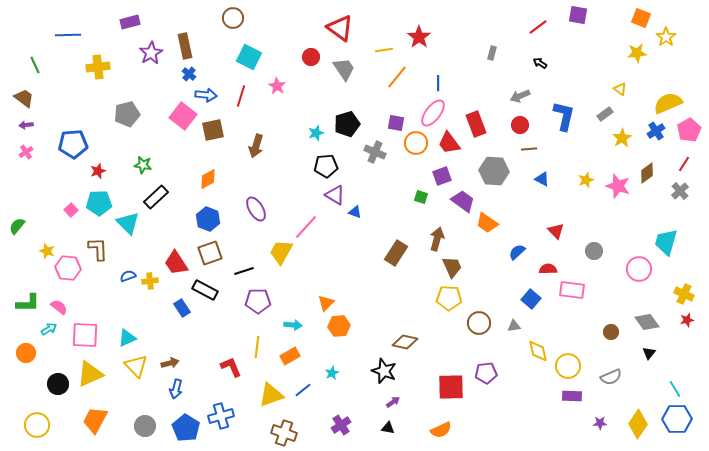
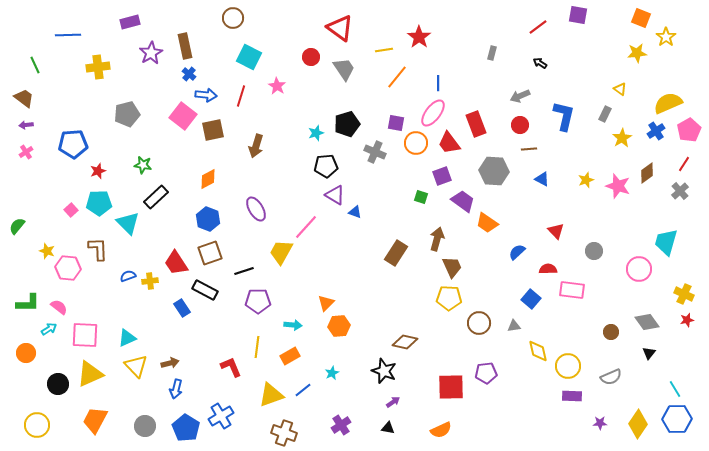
gray rectangle at (605, 114): rotated 28 degrees counterclockwise
blue cross at (221, 416): rotated 15 degrees counterclockwise
